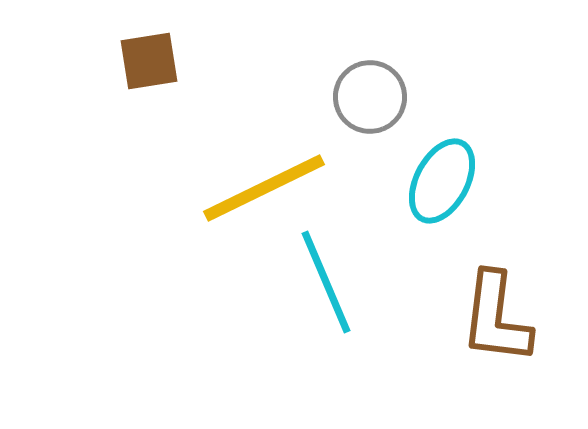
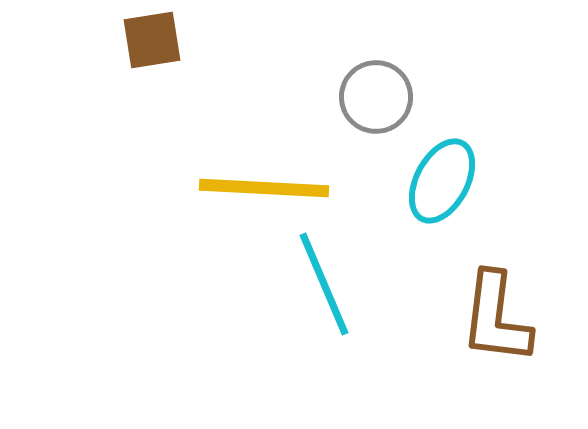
brown square: moved 3 px right, 21 px up
gray circle: moved 6 px right
yellow line: rotated 29 degrees clockwise
cyan line: moved 2 px left, 2 px down
